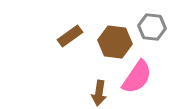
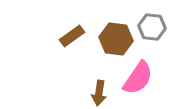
brown rectangle: moved 2 px right
brown hexagon: moved 1 px right, 3 px up
pink semicircle: moved 1 px right, 1 px down
